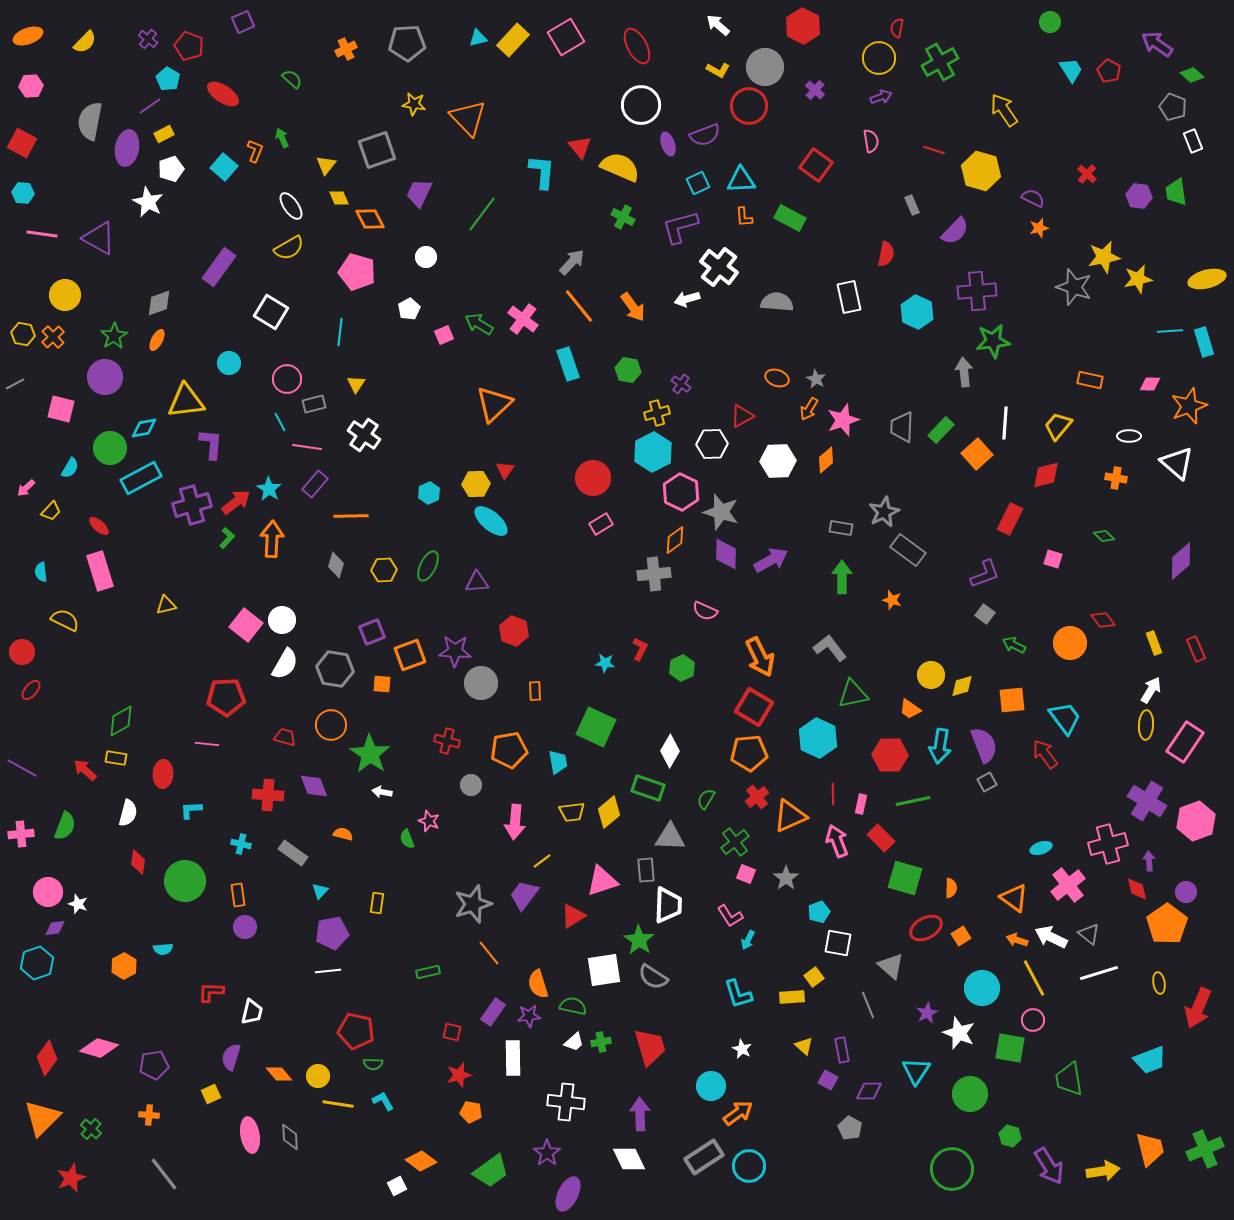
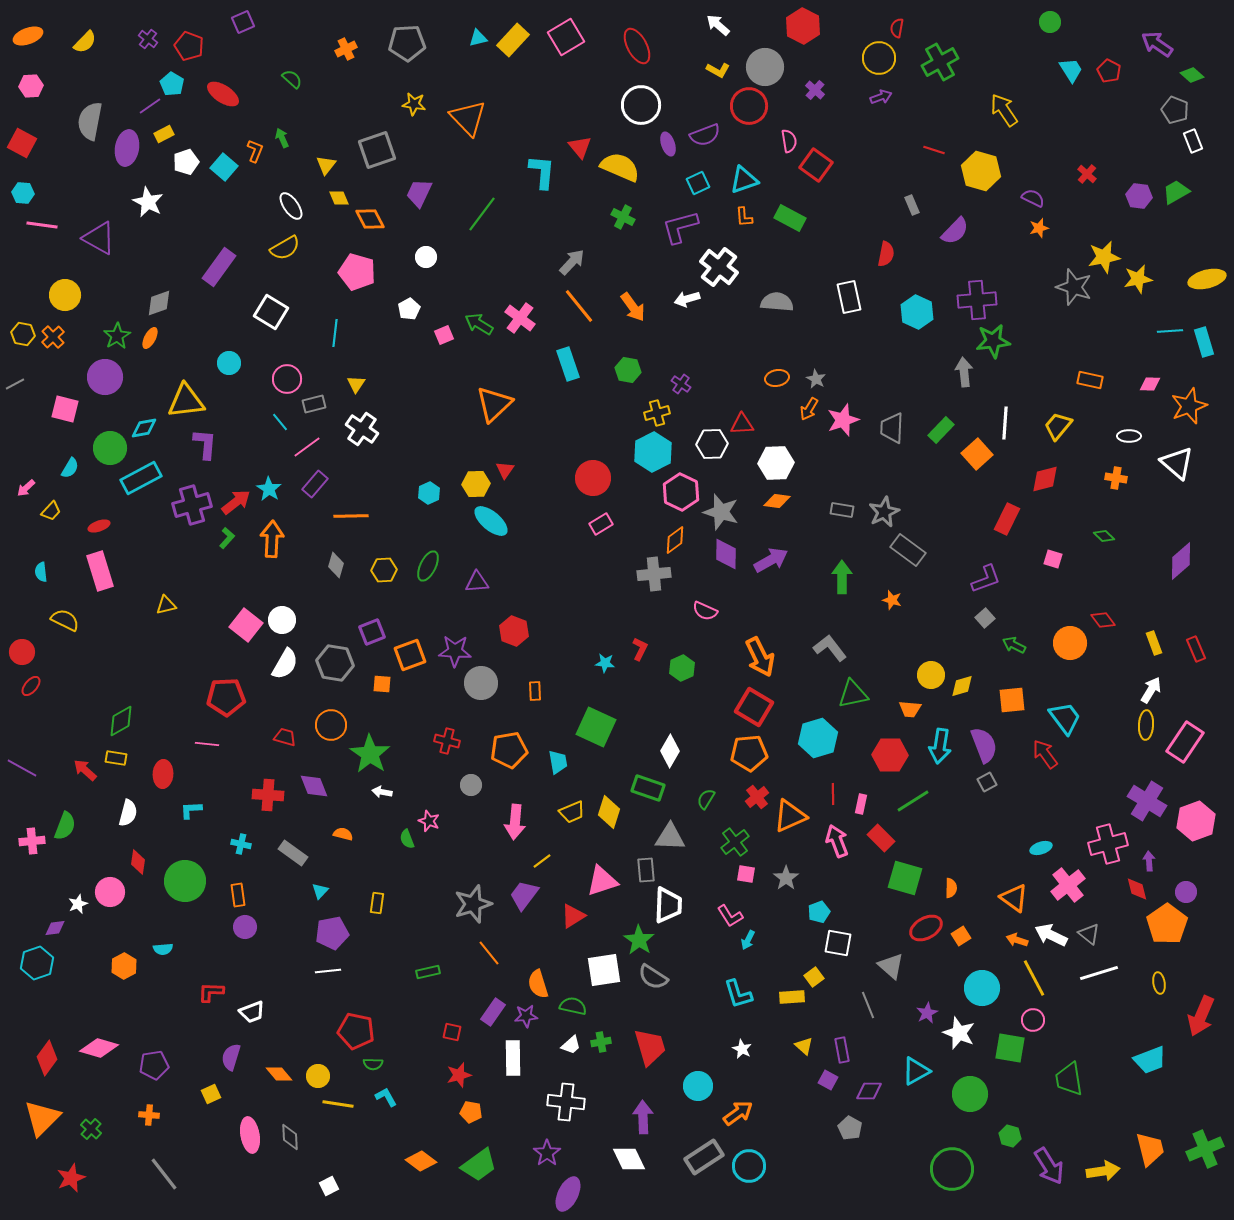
cyan pentagon at (168, 79): moved 4 px right, 5 px down
gray pentagon at (1173, 107): moved 2 px right, 3 px down
pink semicircle at (871, 141): moved 82 px left
white pentagon at (171, 169): moved 15 px right, 7 px up
cyan triangle at (741, 180): moved 3 px right; rotated 16 degrees counterclockwise
green trapezoid at (1176, 192): rotated 68 degrees clockwise
pink line at (42, 234): moved 9 px up
yellow semicircle at (289, 248): moved 4 px left
purple cross at (977, 291): moved 9 px down
pink cross at (523, 319): moved 3 px left, 1 px up
cyan line at (340, 332): moved 5 px left, 1 px down
green star at (114, 336): moved 3 px right
orange ellipse at (157, 340): moved 7 px left, 2 px up
orange ellipse at (777, 378): rotated 30 degrees counterclockwise
pink square at (61, 409): moved 4 px right
red triangle at (742, 416): moved 8 px down; rotated 25 degrees clockwise
cyan line at (280, 422): rotated 12 degrees counterclockwise
gray trapezoid at (902, 427): moved 10 px left, 1 px down
white cross at (364, 435): moved 2 px left, 6 px up
purple L-shape at (211, 444): moved 6 px left
pink line at (307, 447): rotated 44 degrees counterclockwise
orange diamond at (826, 460): moved 49 px left, 41 px down; rotated 48 degrees clockwise
white hexagon at (778, 461): moved 2 px left, 2 px down
red diamond at (1046, 475): moved 1 px left, 4 px down
red rectangle at (1010, 519): moved 3 px left
red ellipse at (99, 526): rotated 60 degrees counterclockwise
gray rectangle at (841, 528): moved 1 px right, 18 px up
purple L-shape at (985, 574): moved 1 px right, 5 px down
gray square at (985, 614): moved 4 px down; rotated 12 degrees clockwise
gray hexagon at (335, 669): moved 6 px up
red ellipse at (31, 690): moved 4 px up
orange trapezoid at (910, 709): rotated 30 degrees counterclockwise
cyan hexagon at (818, 738): rotated 18 degrees clockwise
green line at (913, 801): rotated 20 degrees counterclockwise
yellow trapezoid at (572, 812): rotated 16 degrees counterclockwise
yellow diamond at (609, 812): rotated 32 degrees counterclockwise
pink cross at (21, 834): moved 11 px right, 7 px down
pink square at (746, 874): rotated 12 degrees counterclockwise
pink circle at (48, 892): moved 62 px right
white star at (78, 904): rotated 30 degrees clockwise
white arrow at (1051, 937): moved 2 px up
red arrow at (1198, 1008): moved 3 px right, 8 px down
white trapezoid at (252, 1012): rotated 56 degrees clockwise
purple star at (529, 1016): moved 3 px left
white trapezoid at (574, 1042): moved 3 px left, 3 px down
cyan triangle at (916, 1071): rotated 28 degrees clockwise
cyan circle at (711, 1086): moved 13 px left
cyan L-shape at (383, 1101): moved 3 px right, 4 px up
purple arrow at (640, 1114): moved 3 px right, 3 px down
green trapezoid at (491, 1171): moved 12 px left, 6 px up
white square at (397, 1186): moved 68 px left
